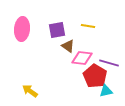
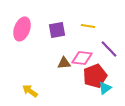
pink ellipse: rotated 15 degrees clockwise
brown triangle: moved 4 px left, 17 px down; rotated 40 degrees counterclockwise
purple line: moved 14 px up; rotated 30 degrees clockwise
red pentagon: rotated 20 degrees clockwise
cyan triangle: moved 1 px left, 3 px up; rotated 24 degrees counterclockwise
